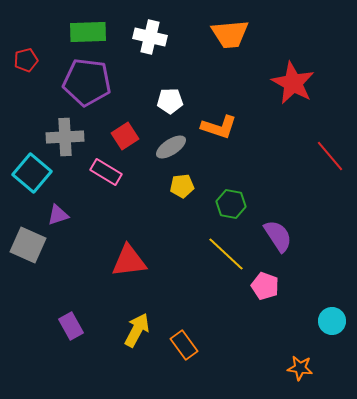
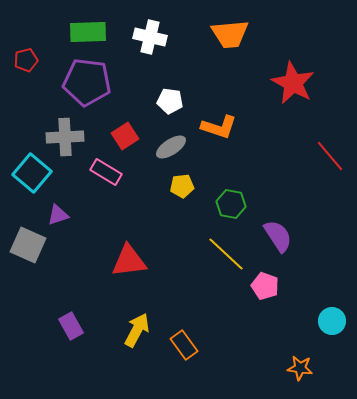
white pentagon: rotated 10 degrees clockwise
